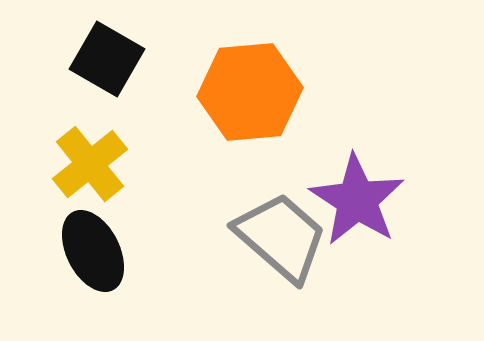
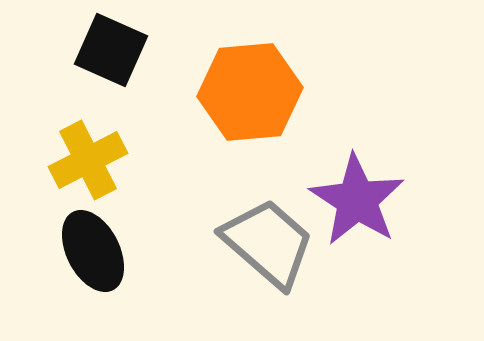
black square: moved 4 px right, 9 px up; rotated 6 degrees counterclockwise
yellow cross: moved 2 px left, 4 px up; rotated 12 degrees clockwise
gray trapezoid: moved 13 px left, 6 px down
